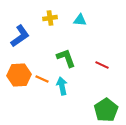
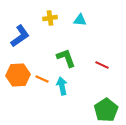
orange hexagon: moved 1 px left
